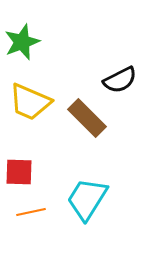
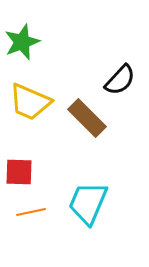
black semicircle: rotated 20 degrees counterclockwise
cyan trapezoid: moved 1 px right, 4 px down; rotated 9 degrees counterclockwise
